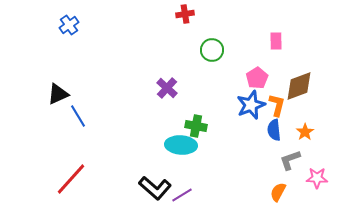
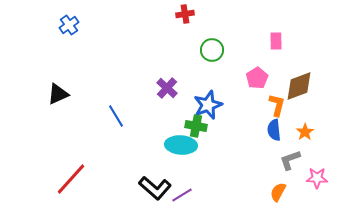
blue star: moved 43 px left
blue line: moved 38 px right
